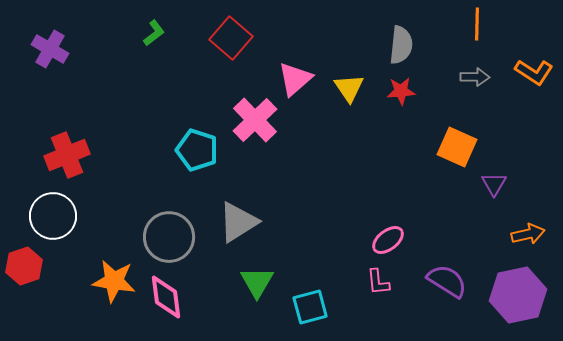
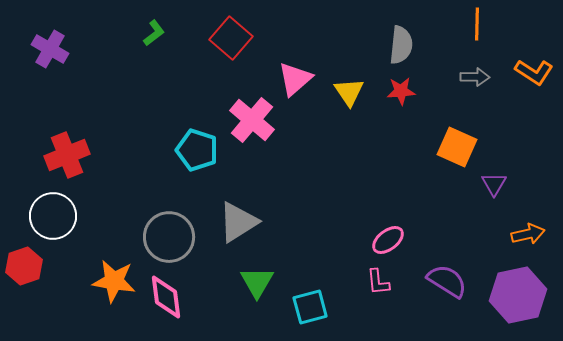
yellow triangle: moved 4 px down
pink cross: moved 3 px left; rotated 6 degrees counterclockwise
